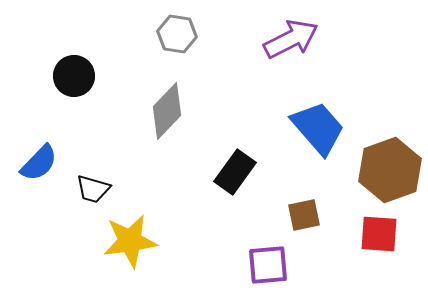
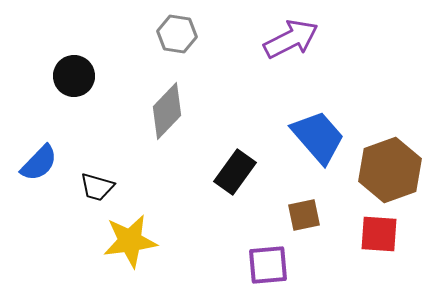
blue trapezoid: moved 9 px down
black trapezoid: moved 4 px right, 2 px up
